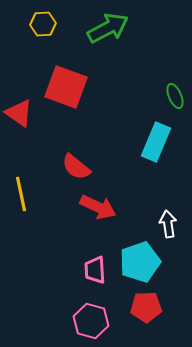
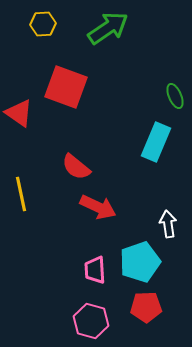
green arrow: rotated 6 degrees counterclockwise
